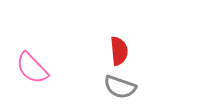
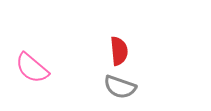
pink semicircle: rotated 6 degrees counterclockwise
